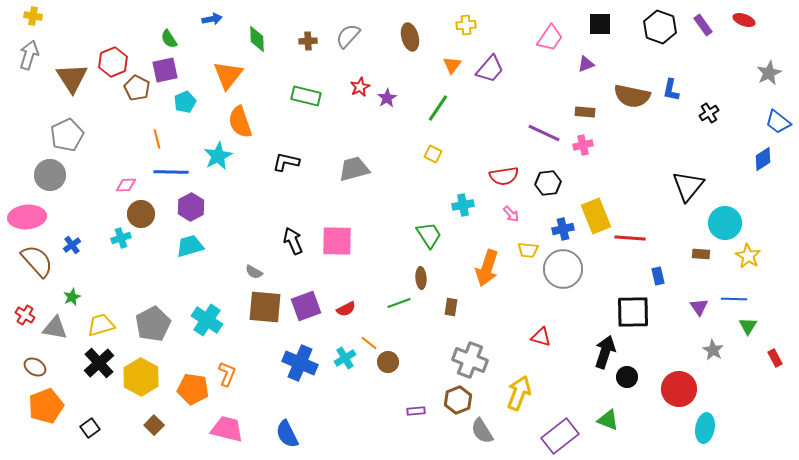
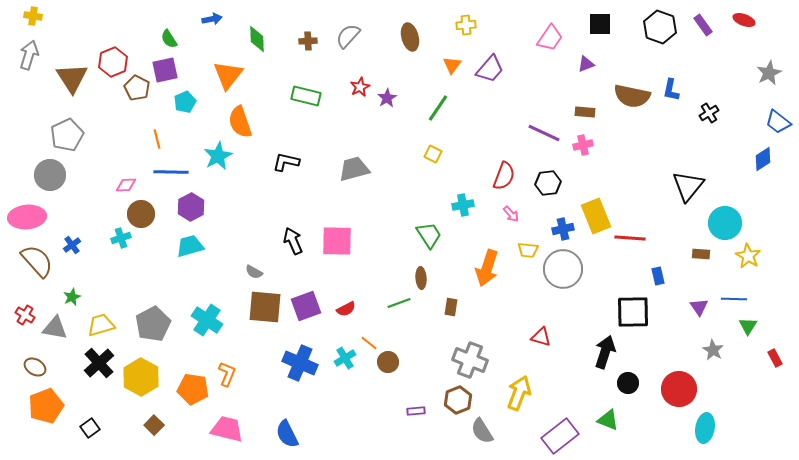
red semicircle at (504, 176): rotated 60 degrees counterclockwise
black circle at (627, 377): moved 1 px right, 6 px down
